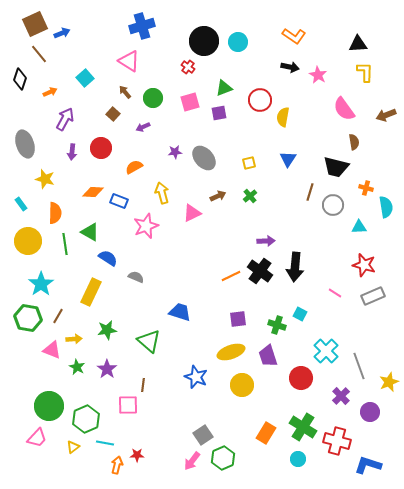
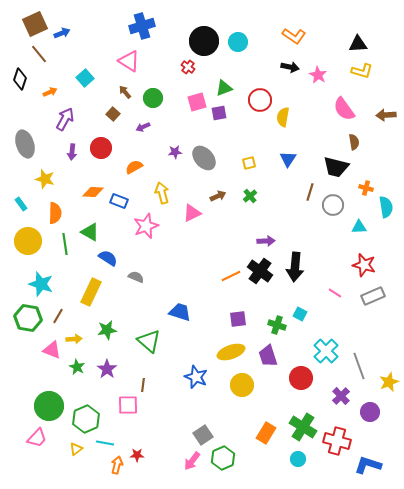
yellow L-shape at (365, 72): moved 3 px left, 1 px up; rotated 105 degrees clockwise
pink square at (190, 102): moved 7 px right
brown arrow at (386, 115): rotated 18 degrees clockwise
cyan star at (41, 284): rotated 20 degrees counterclockwise
yellow triangle at (73, 447): moved 3 px right, 2 px down
